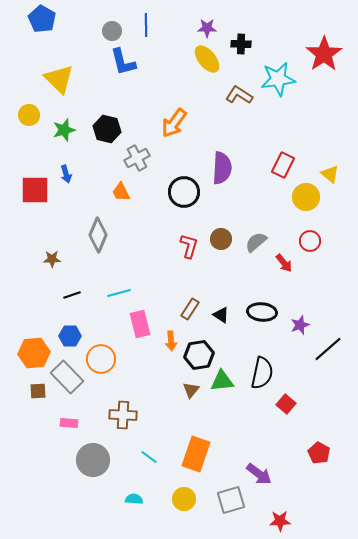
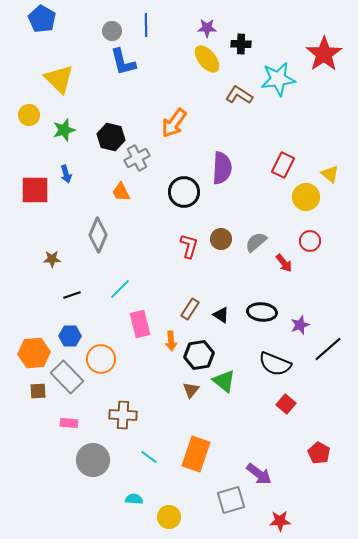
black hexagon at (107, 129): moved 4 px right, 8 px down
cyan line at (119, 293): moved 1 px right, 4 px up; rotated 30 degrees counterclockwise
black semicircle at (262, 373): moved 13 px right, 9 px up; rotated 100 degrees clockwise
green triangle at (222, 381): moved 2 px right; rotated 45 degrees clockwise
yellow circle at (184, 499): moved 15 px left, 18 px down
